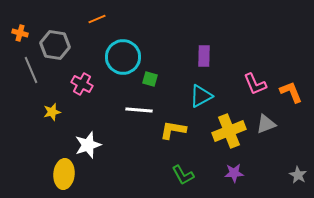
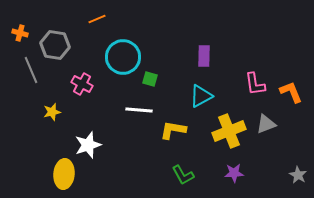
pink L-shape: rotated 15 degrees clockwise
